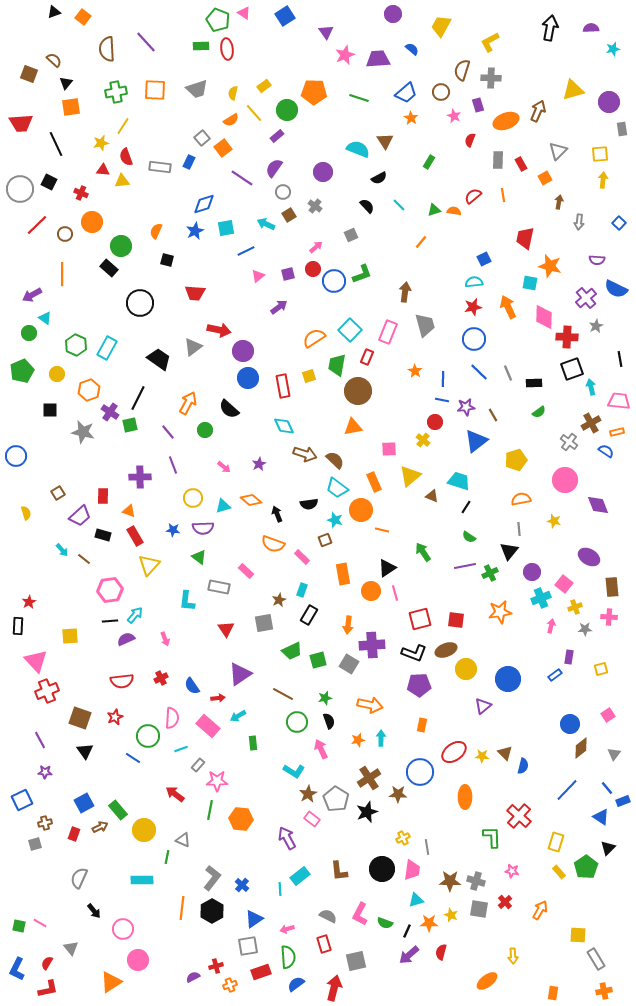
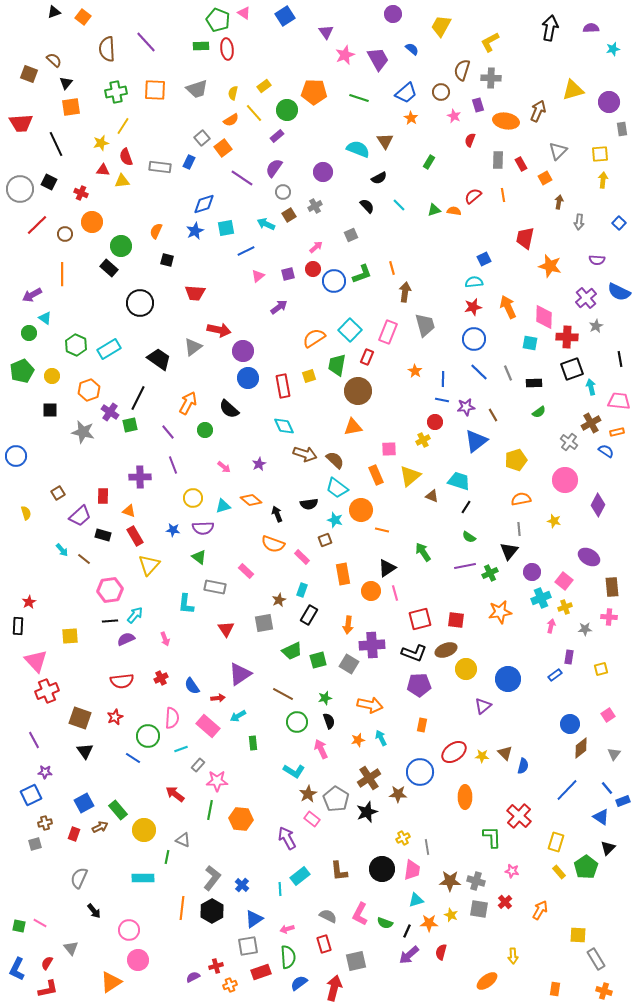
purple trapezoid at (378, 59): rotated 65 degrees clockwise
orange ellipse at (506, 121): rotated 30 degrees clockwise
gray cross at (315, 206): rotated 24 degrees clockwise
orange line at (421, 242): moved 29 px left, 26 px down; rotated 56 degrees counterclockwise
cyan square at (530, 283): moved 60 px down
blue semicircle at (616, 289): moved 3 px right, 3 px down
cyan rectangle at (107, 348): moved 2 px right, 1 px down; rotated 30 degrees clockwise
yellow circle at (57, 374): moved 5 px left, 2 px down
yellow cross at (423, 440): rotated 24 degrees clockwise
orange rectangle at (374, 482): moved 2 px right, 7 px up
purple diamond at (598, 505): rotated 50 degrees clockwise
pink square at (564, 584): moved 3 px up
gray rectangle at (219, 587): moved 4 px left
cyan L-shape at (187, 601): moved 1 px left, 3 px down
yellow cross at (575, 607): moved 10 px left
cyan arrow at (381, 738): rotated 28 degrees counterclockwise
purple line at (40, 740): moved 6 px left
blue square at (22, 800): moved 9 px right, 5 px up
cyan rectangle at (142, 880): moved 1 px right, 2 px up
pink circle at (123, 929): moved 6 px right, 1 px down
blue semicircle at (296, 984): moved 3 px right, 1 px up
orange cross at (604, 991): rotated 28 degrees clockwise
orange rectangle at (553, 993): moved 2 px right, 4 px up
